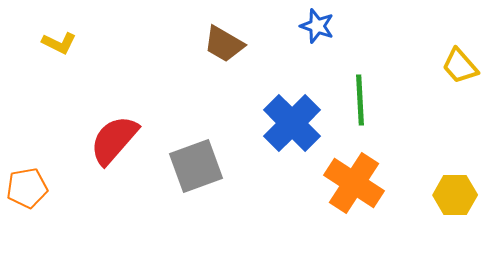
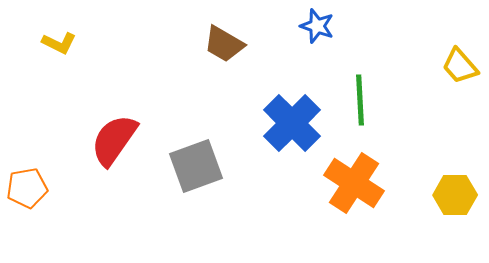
red semicircle: rotated 6 degrees counterclockwise
